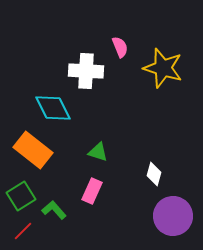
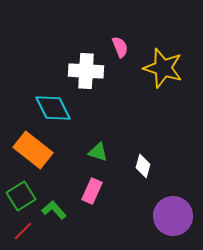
white diamond: moved 11 px left, 8 px up
